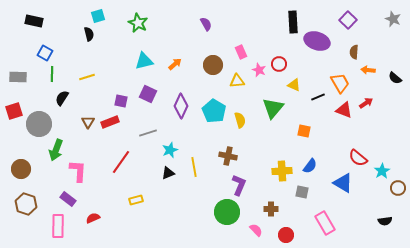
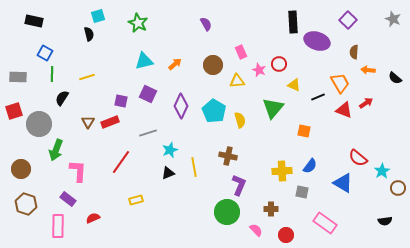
pink rectangle at (325, 223): rotated 25 degrees counterclockwise
